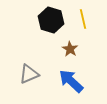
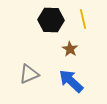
black hexagon: rotated 15 degrees counterclockwise
